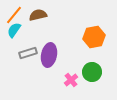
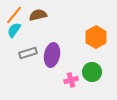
orange hexagon: moved 2 px right; rotated 20 degrees counterclockwise
purple ellipse: moved 3 px right
pink cross: rotated 24 degrees clockwise
